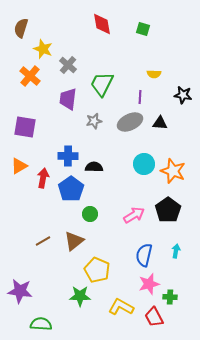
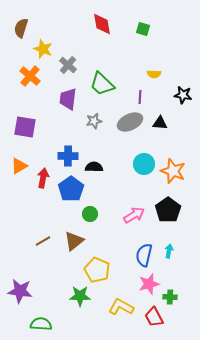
green trapezoid: rotated 72 degrees counterclockwise
cyan arrow: moved 7 px left
